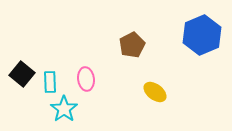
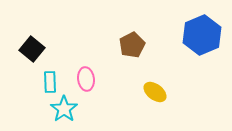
black square: moved 10 px right, 25 px up
